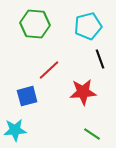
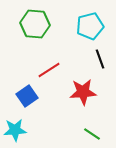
cyan pentagon: moved 2 px right
red line: rotated 10 degrees clockwise
blue square: rotated 20 degrees counterclockwise
